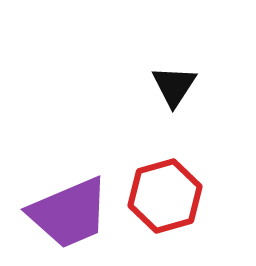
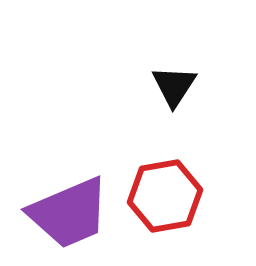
red hexagon: rotated 6 degrees clockwise
